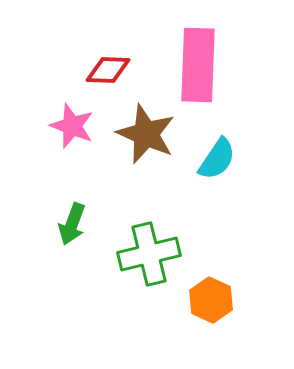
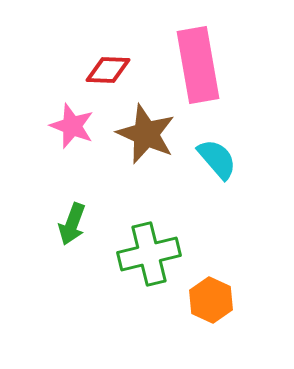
pink rectangle: rotated 12 degrees counterclockwise
cyan semicircle: rotated 75 degrees counterclockwise
